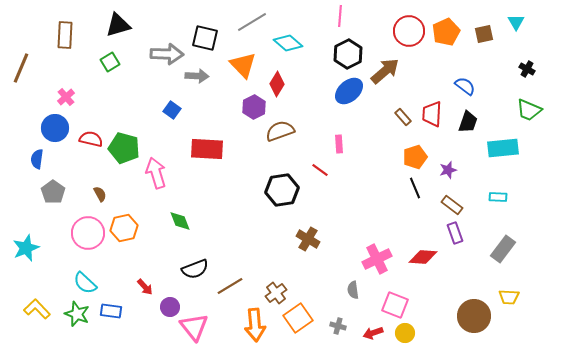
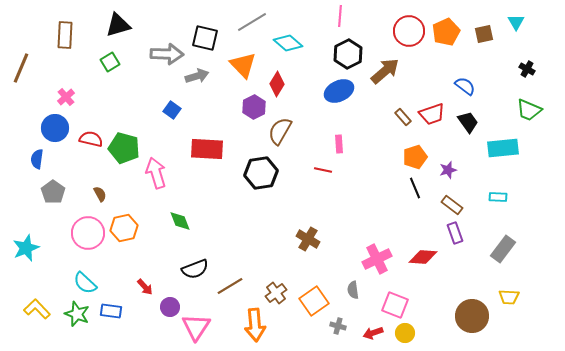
gray arrow at (197, 76): rotated 20 degrees counterclockwise
blue ellipse at (349, 91): moved 10 px left; rotated 16 degrees clockwise
red trapezoid at (432, 114): rotated 112 degrees counterclockwise
black trapezoid at (468, 122): rotated 55 degrees counterclockwise
brown semicircle at (280, 131): rotated 40 degrees counterclockwise
red line at (320, 170): moved 3 px right; rotated 24 degrees counterclockwise
black hexagon at (282, 190): moved 21 px left, 17 px up
brown circle at (474, 316): moved 2 px left
orange square at (298, 318): moved 16 px right, 17 px up
pink triangle at (194, 327): moved 2 px right; rotated 12 degrees clockwise
